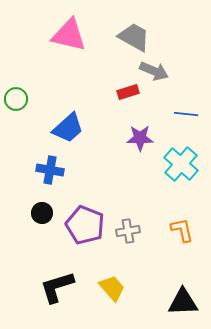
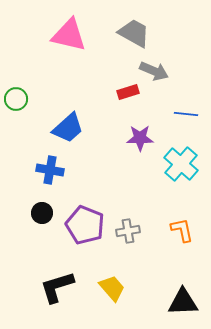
gray trapezoid: moved 4 px up
